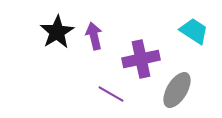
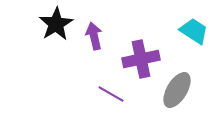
black star: moved 1 px left, 8 px up
